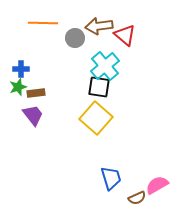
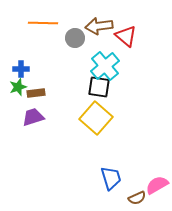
red triangle: moved 1 px right, 1 px down
purple trapezoid: moved 2 px down; rotated 70 degrees counterclockwise
